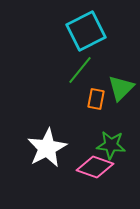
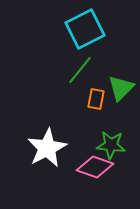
cyan square: moved 1 px left, 2 px up
